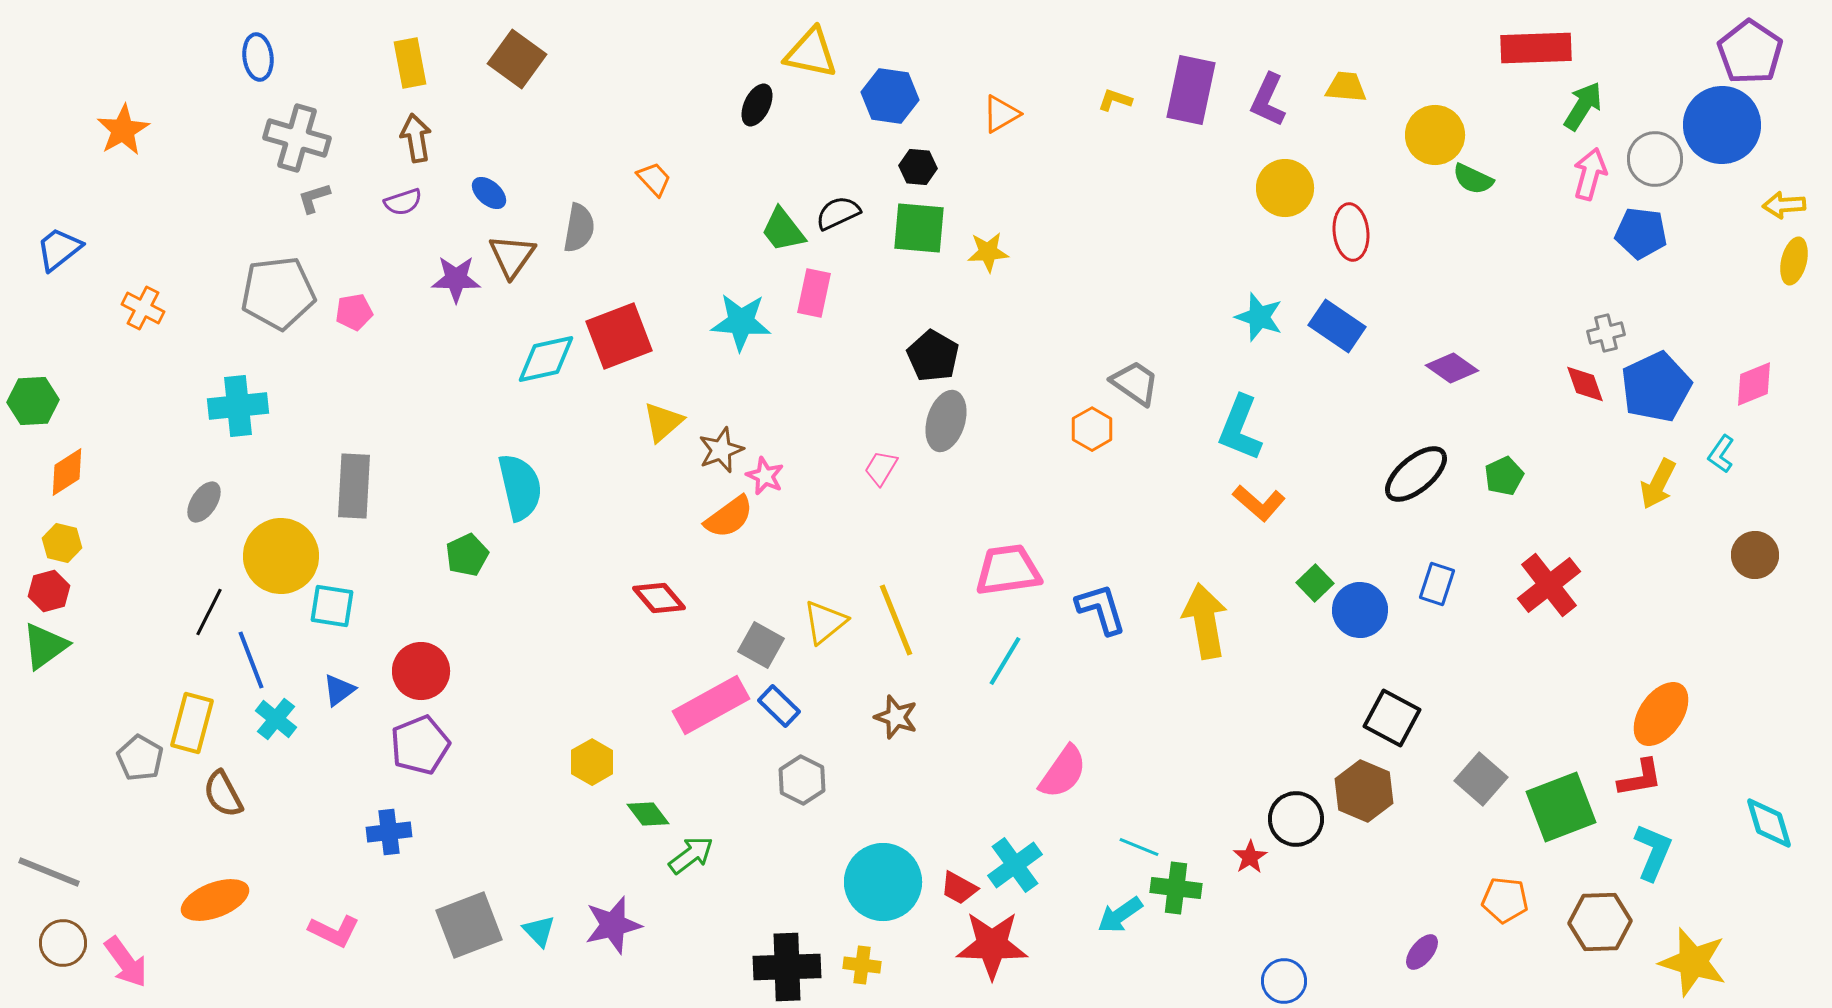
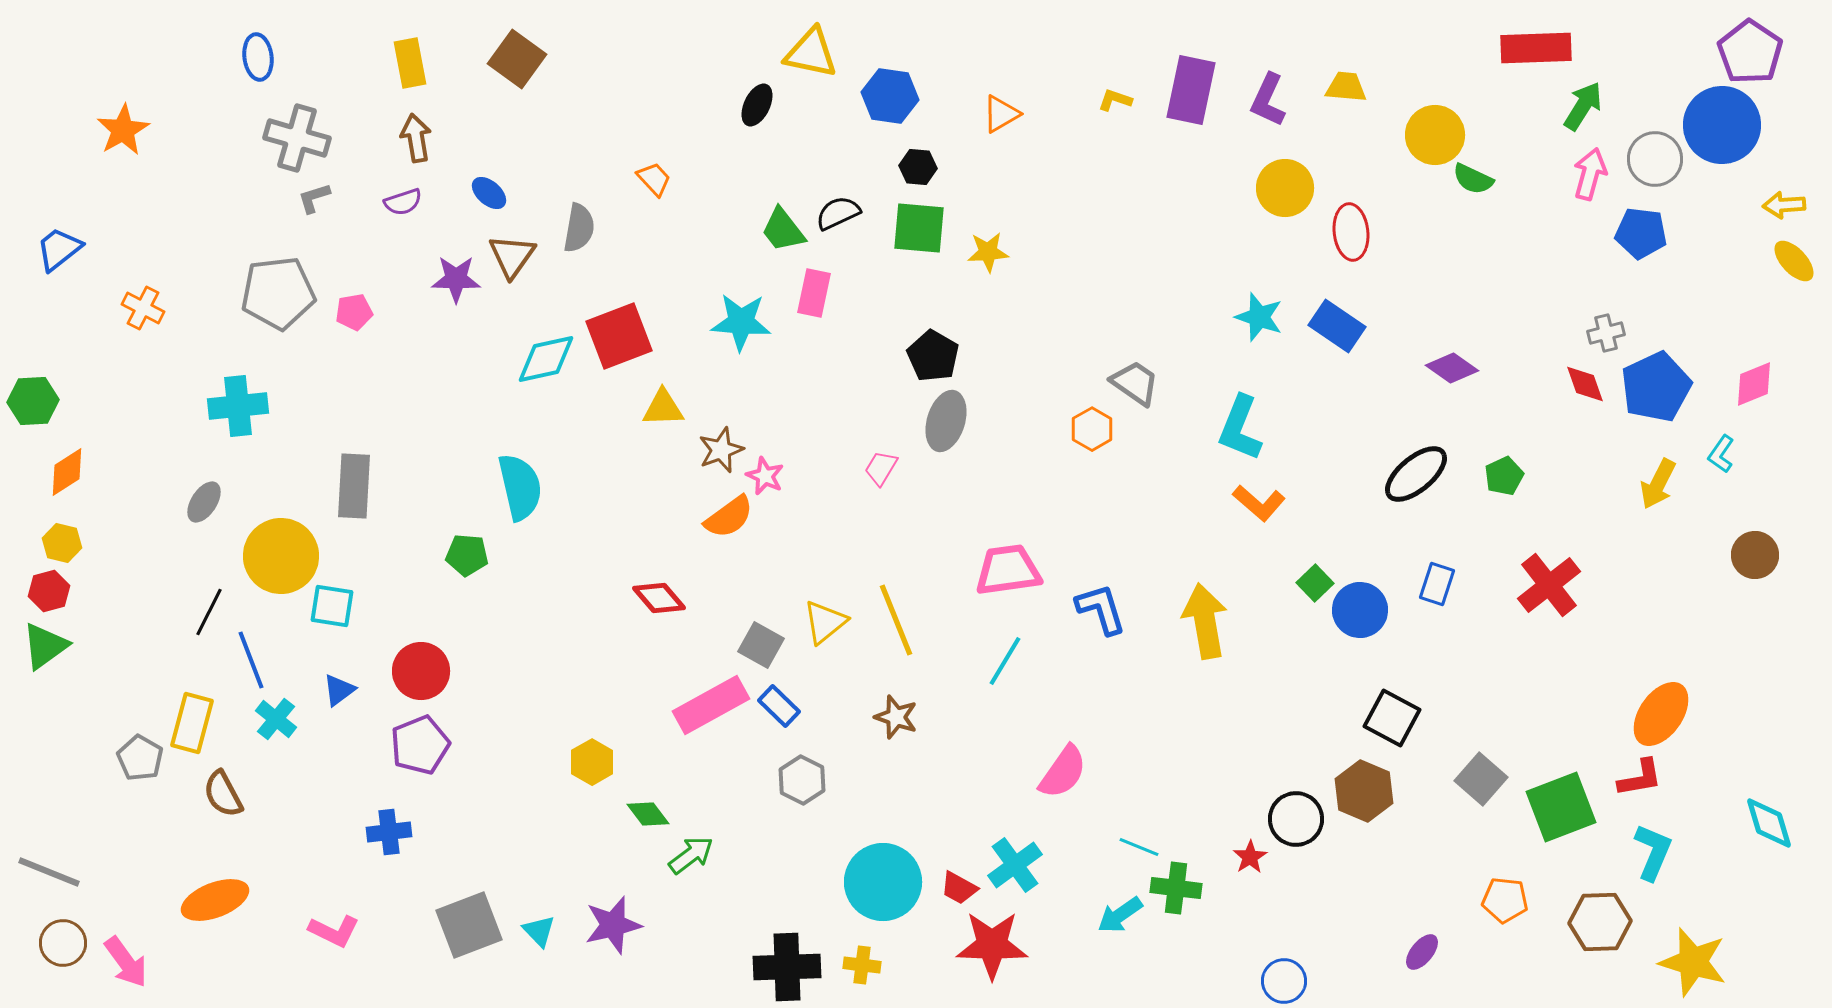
yellow ellipse at (1794, 261): rotated 57 degrees counterclockwise
yellow triangle at (663, 422): moved 14 px up; rotated 39 degrees clockwise
green pentagon at (467, 555): rotated 30 degrees clockwise
